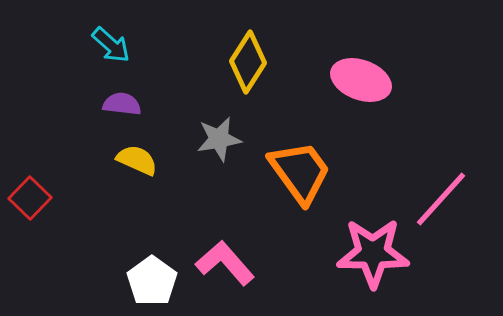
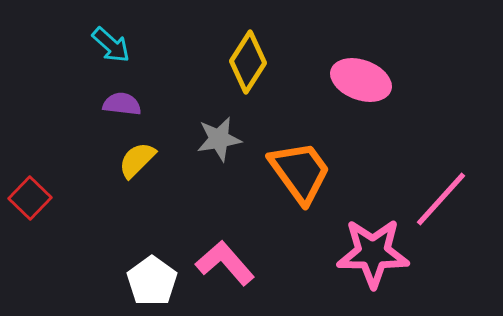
yellow semicircle: rotated 69 degrees counterclockwise
